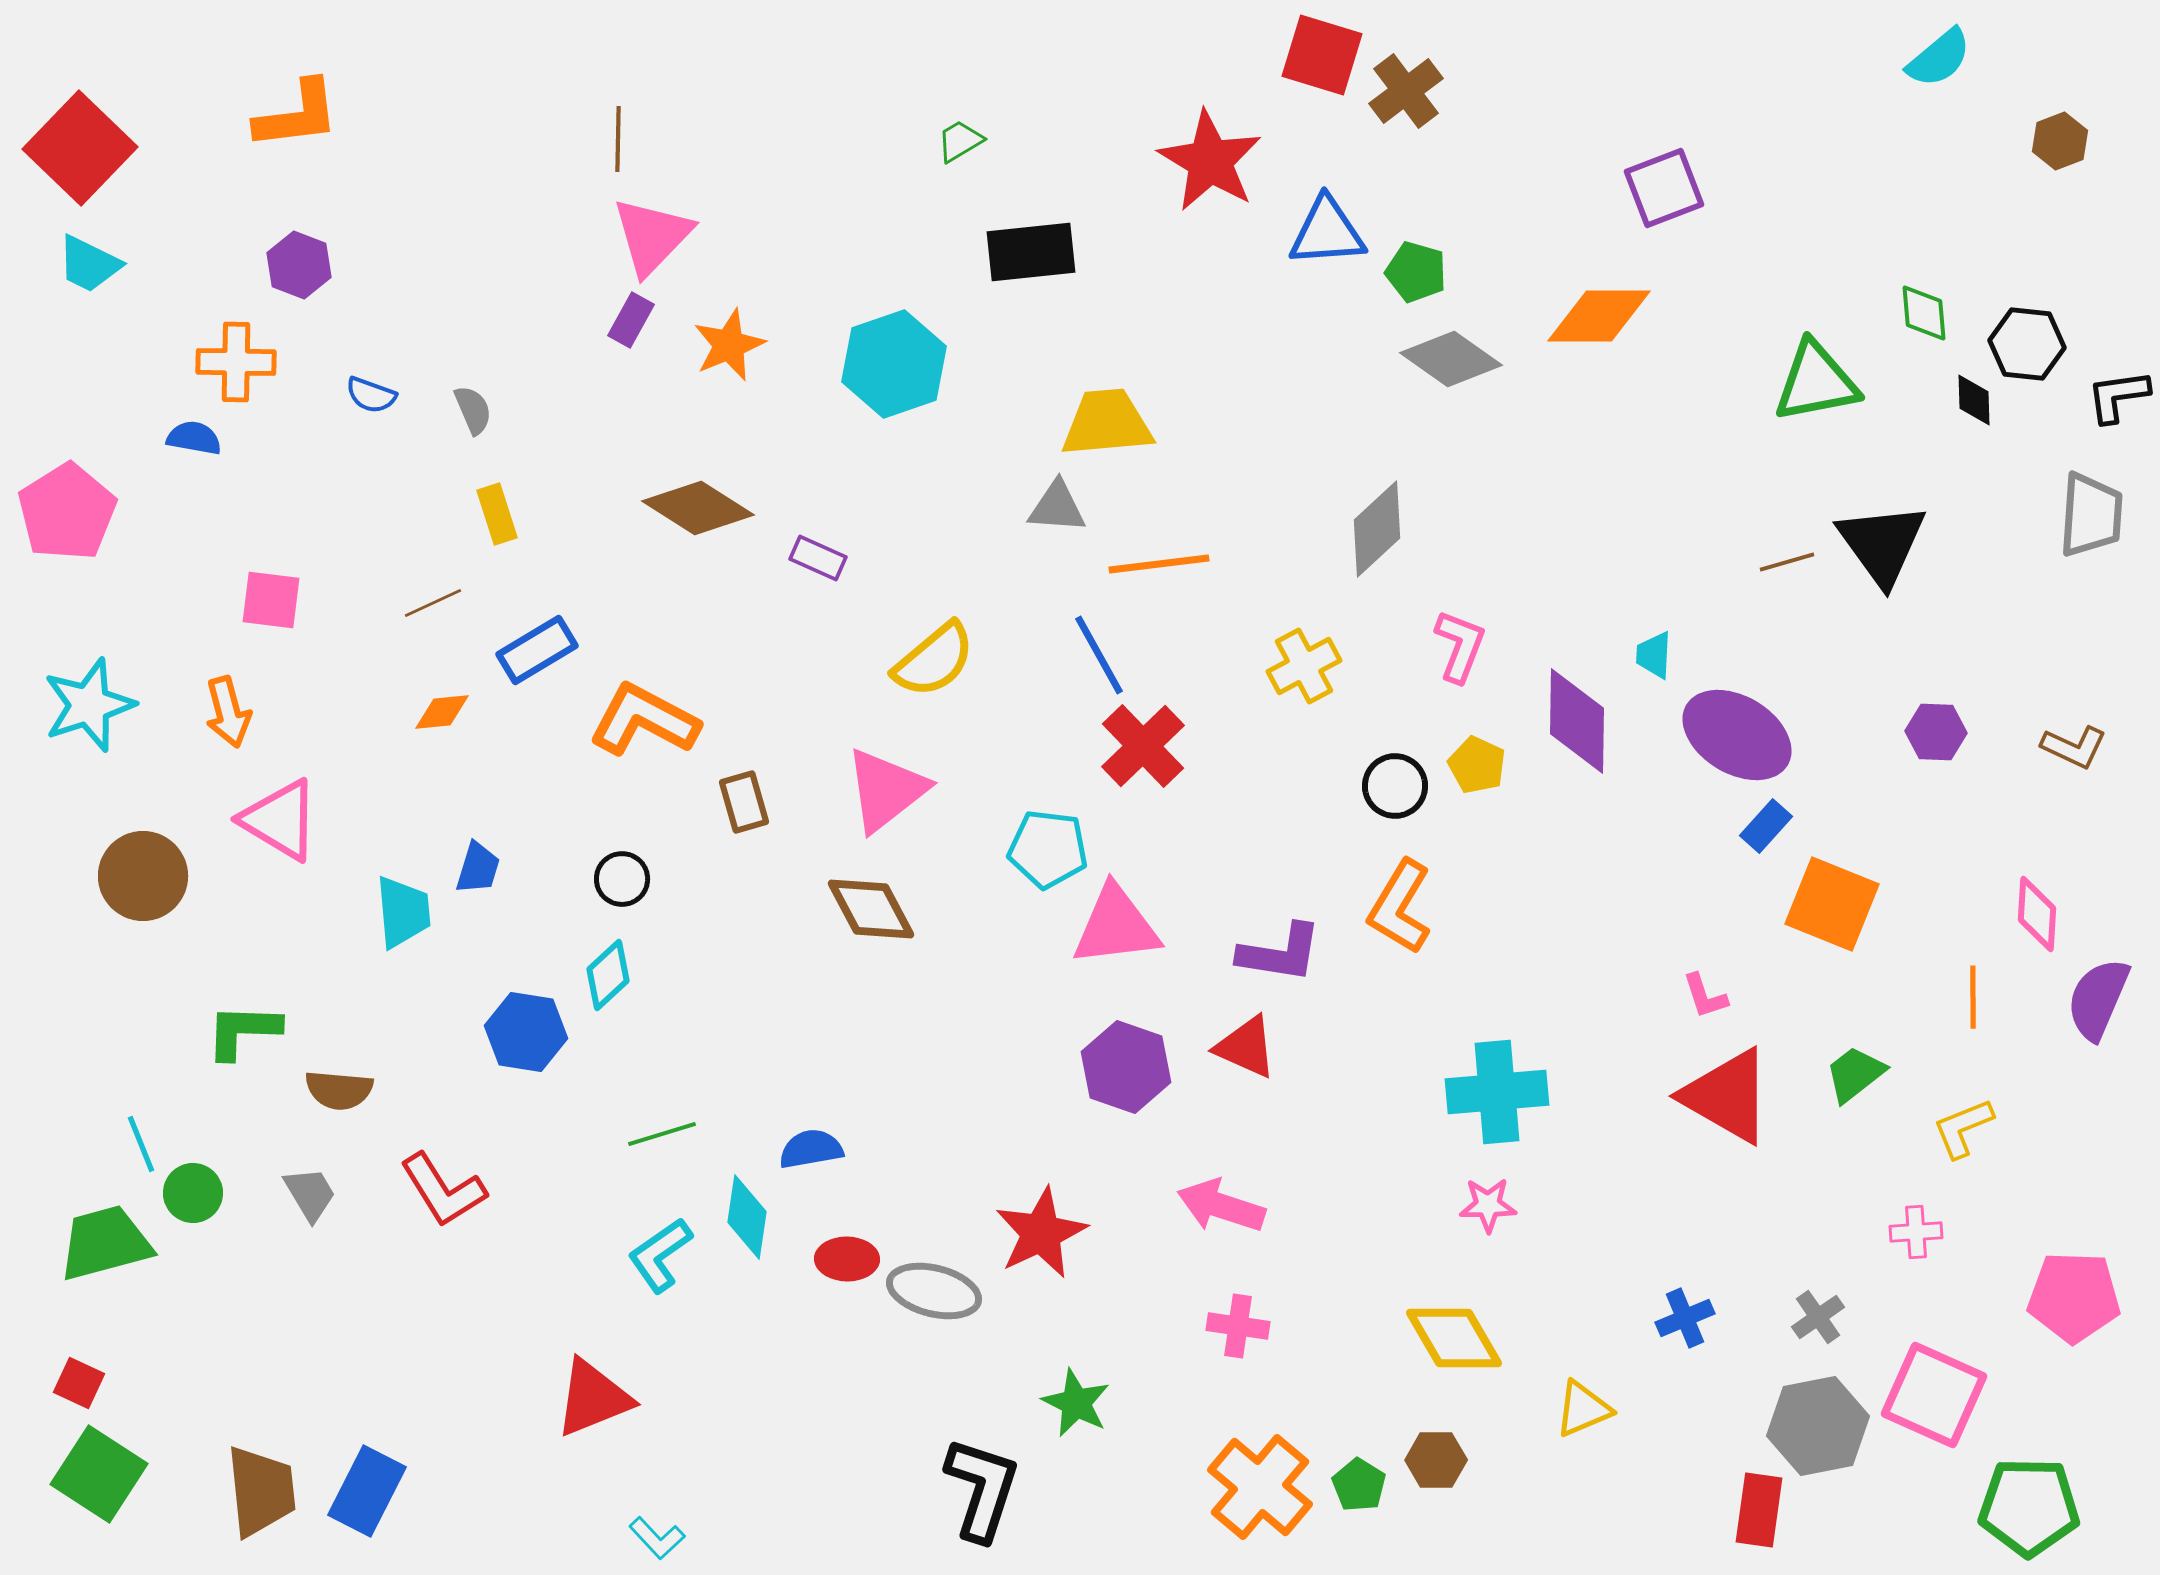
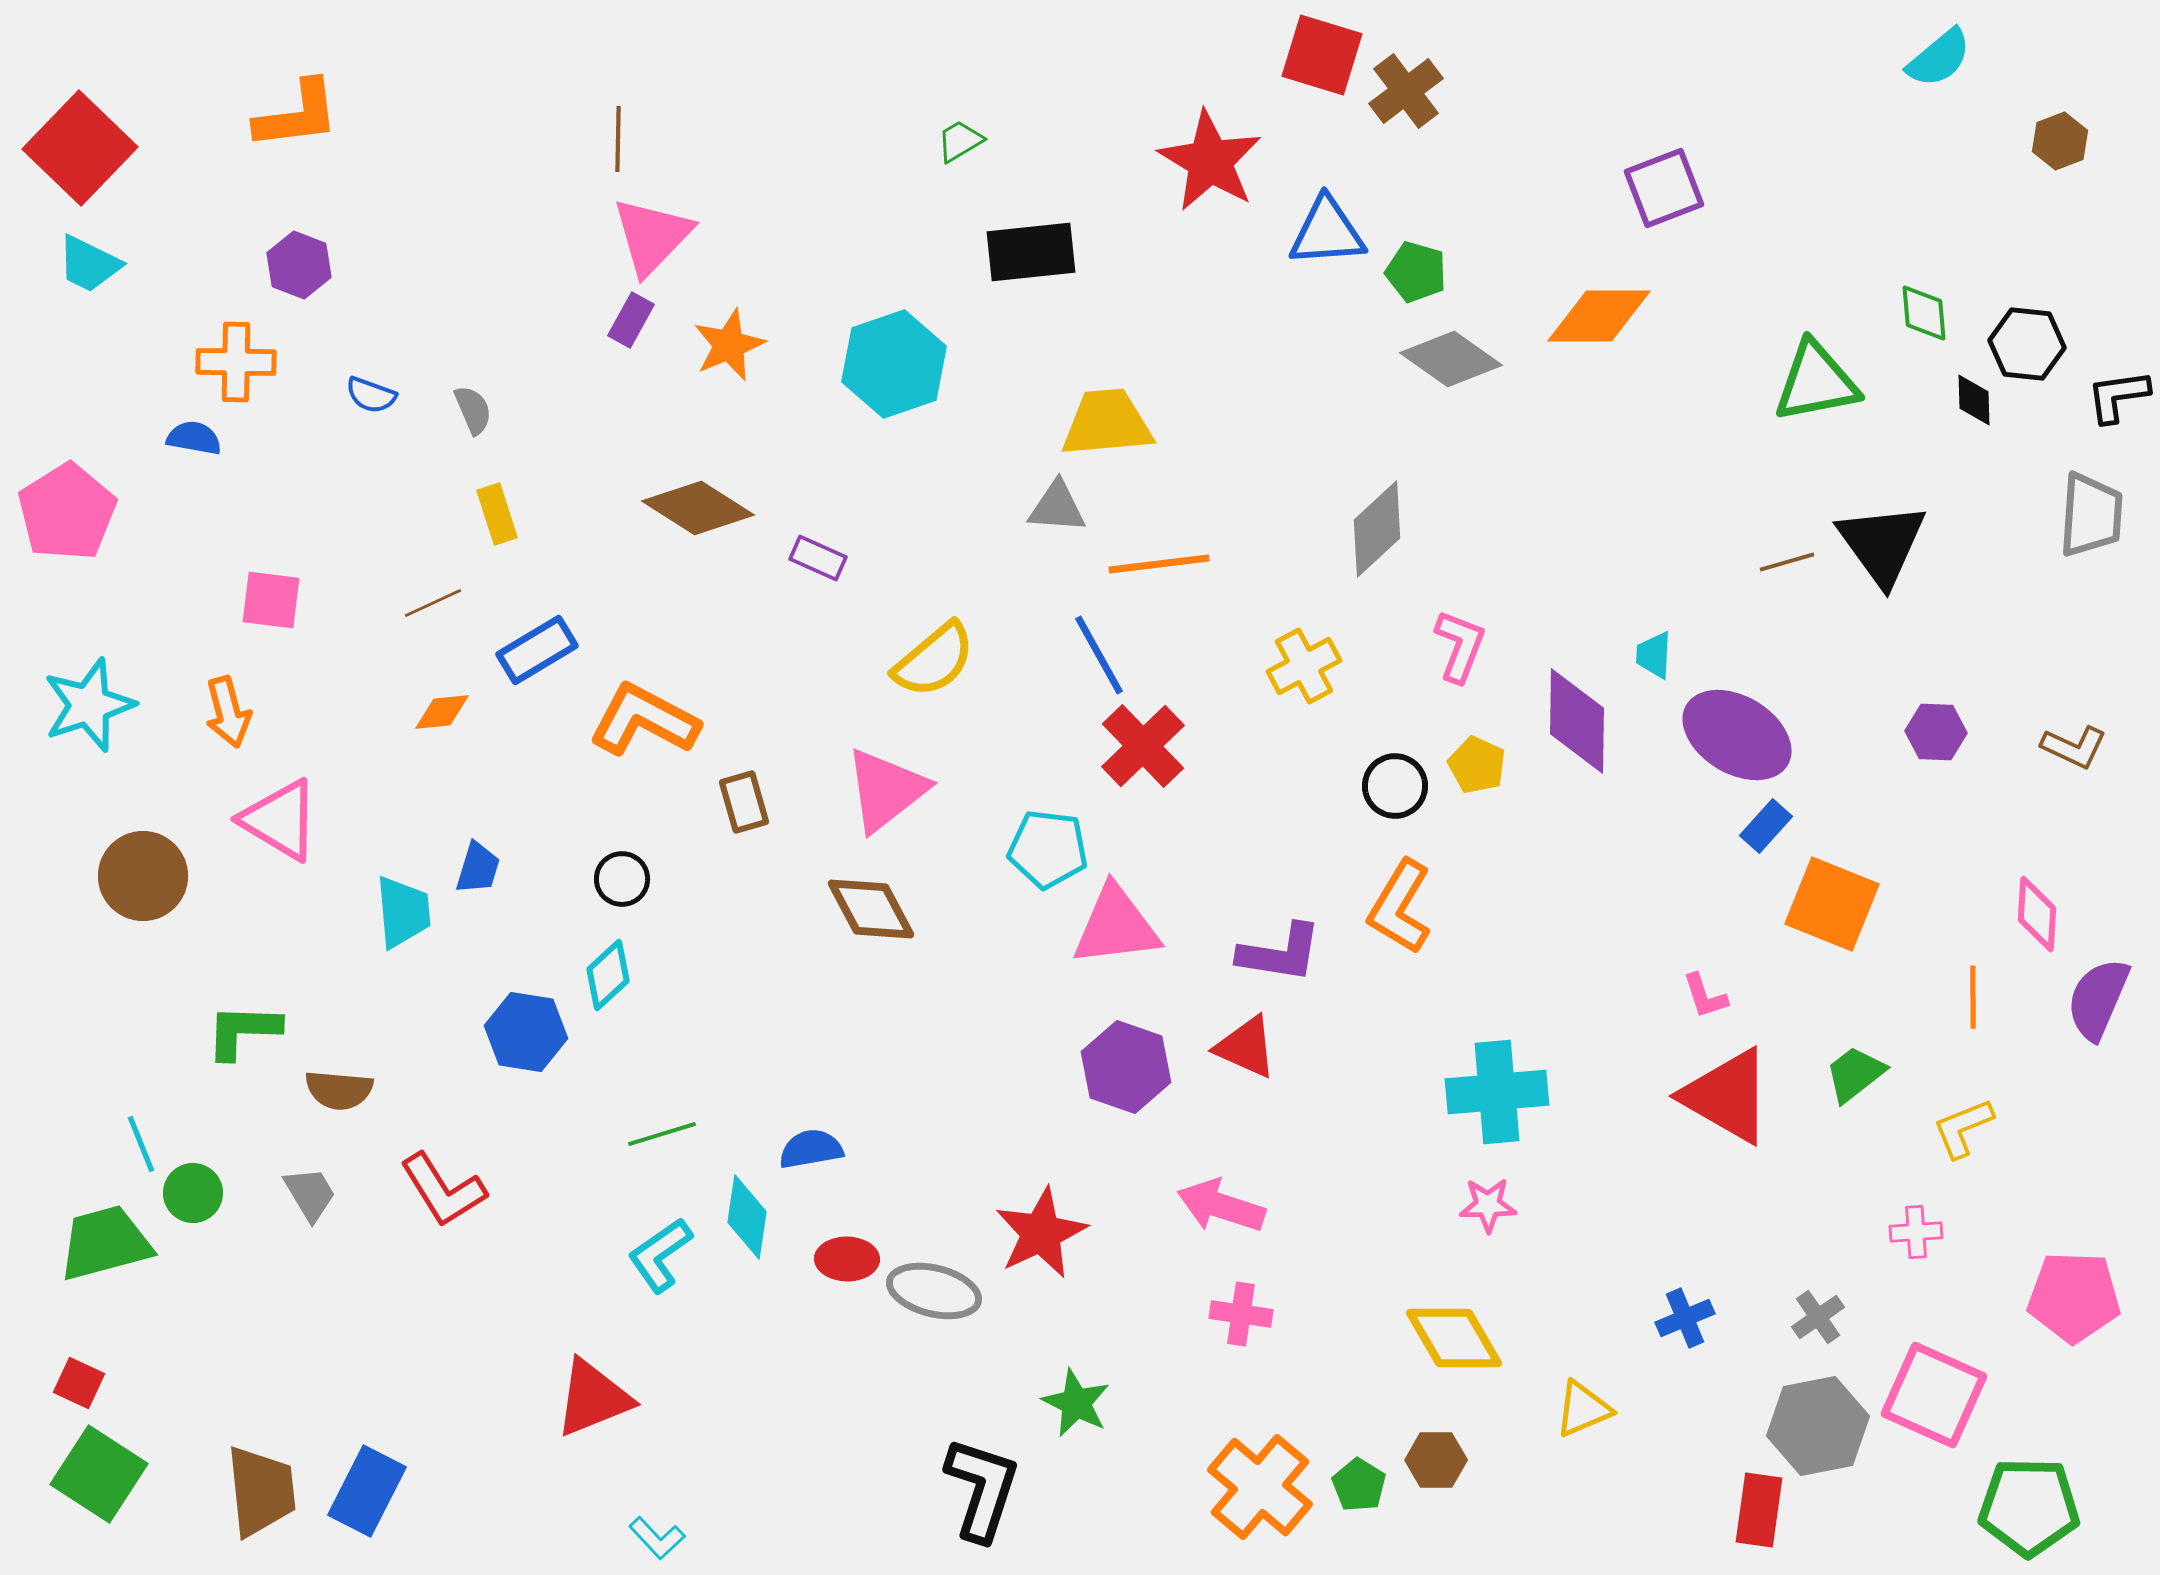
pink cross at (1238, 1326): moved 3 px right, 12 px up
